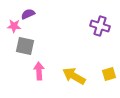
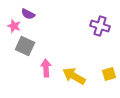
purple semicircle: rotated 128 degrees counterclockwise
pink star: rotated 16 degrees clockwise
gray square: rotated 12 degrees clockwise
pink arrow: moved 7 px right, 3 px up
